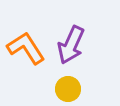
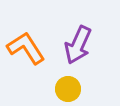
purple arrow: moved 7 px right
